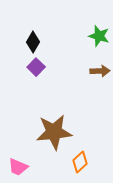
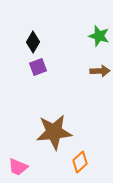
purple square: moved 2 px right; rotated 24 degrees clockwise
